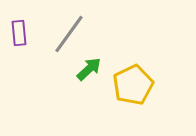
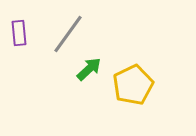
gray line: moved 1 px left
